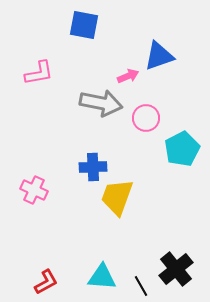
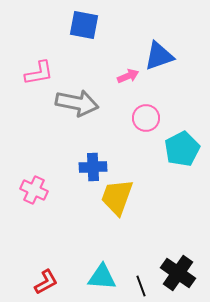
gray arrow: moved 24 px left
black cross: moved 2 px right, 4 px down; rotated 16 degrees counterclockwise
black line: rotated 10 degrees clockwise
